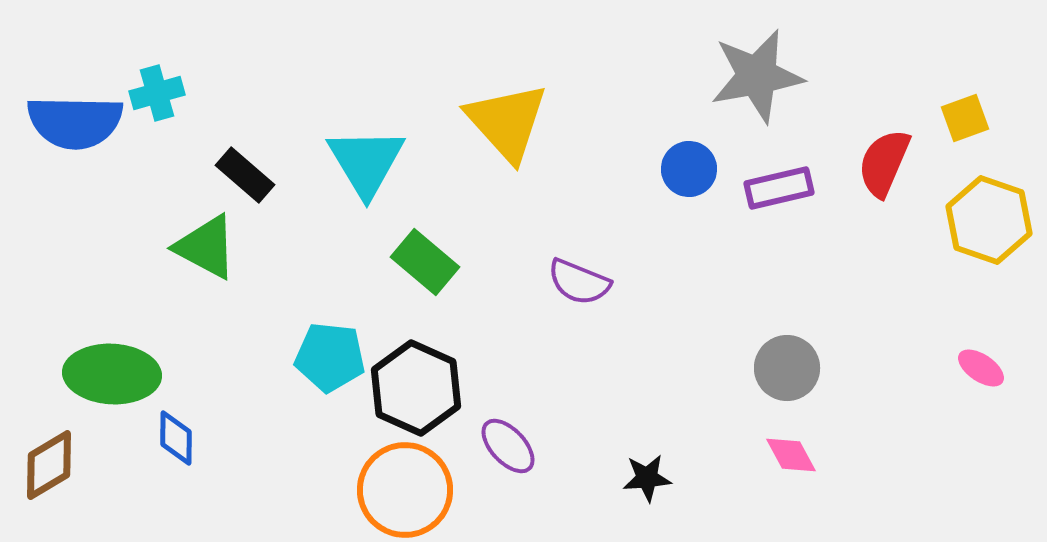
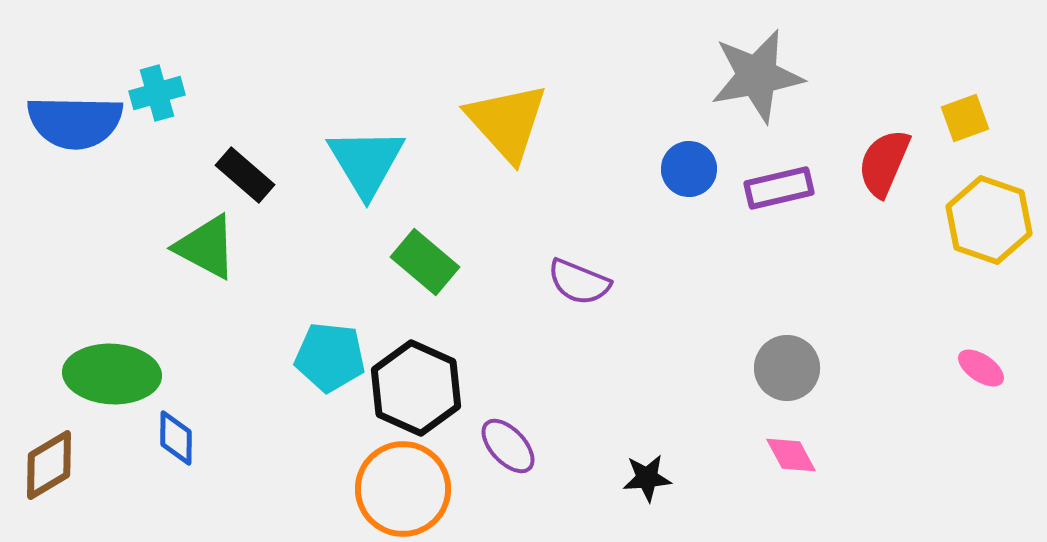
orange circle: moved 2 px left, 1 px up
